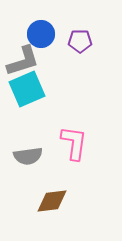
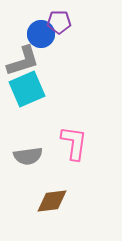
purple pentagon: moved 21 px left, 19 px up
